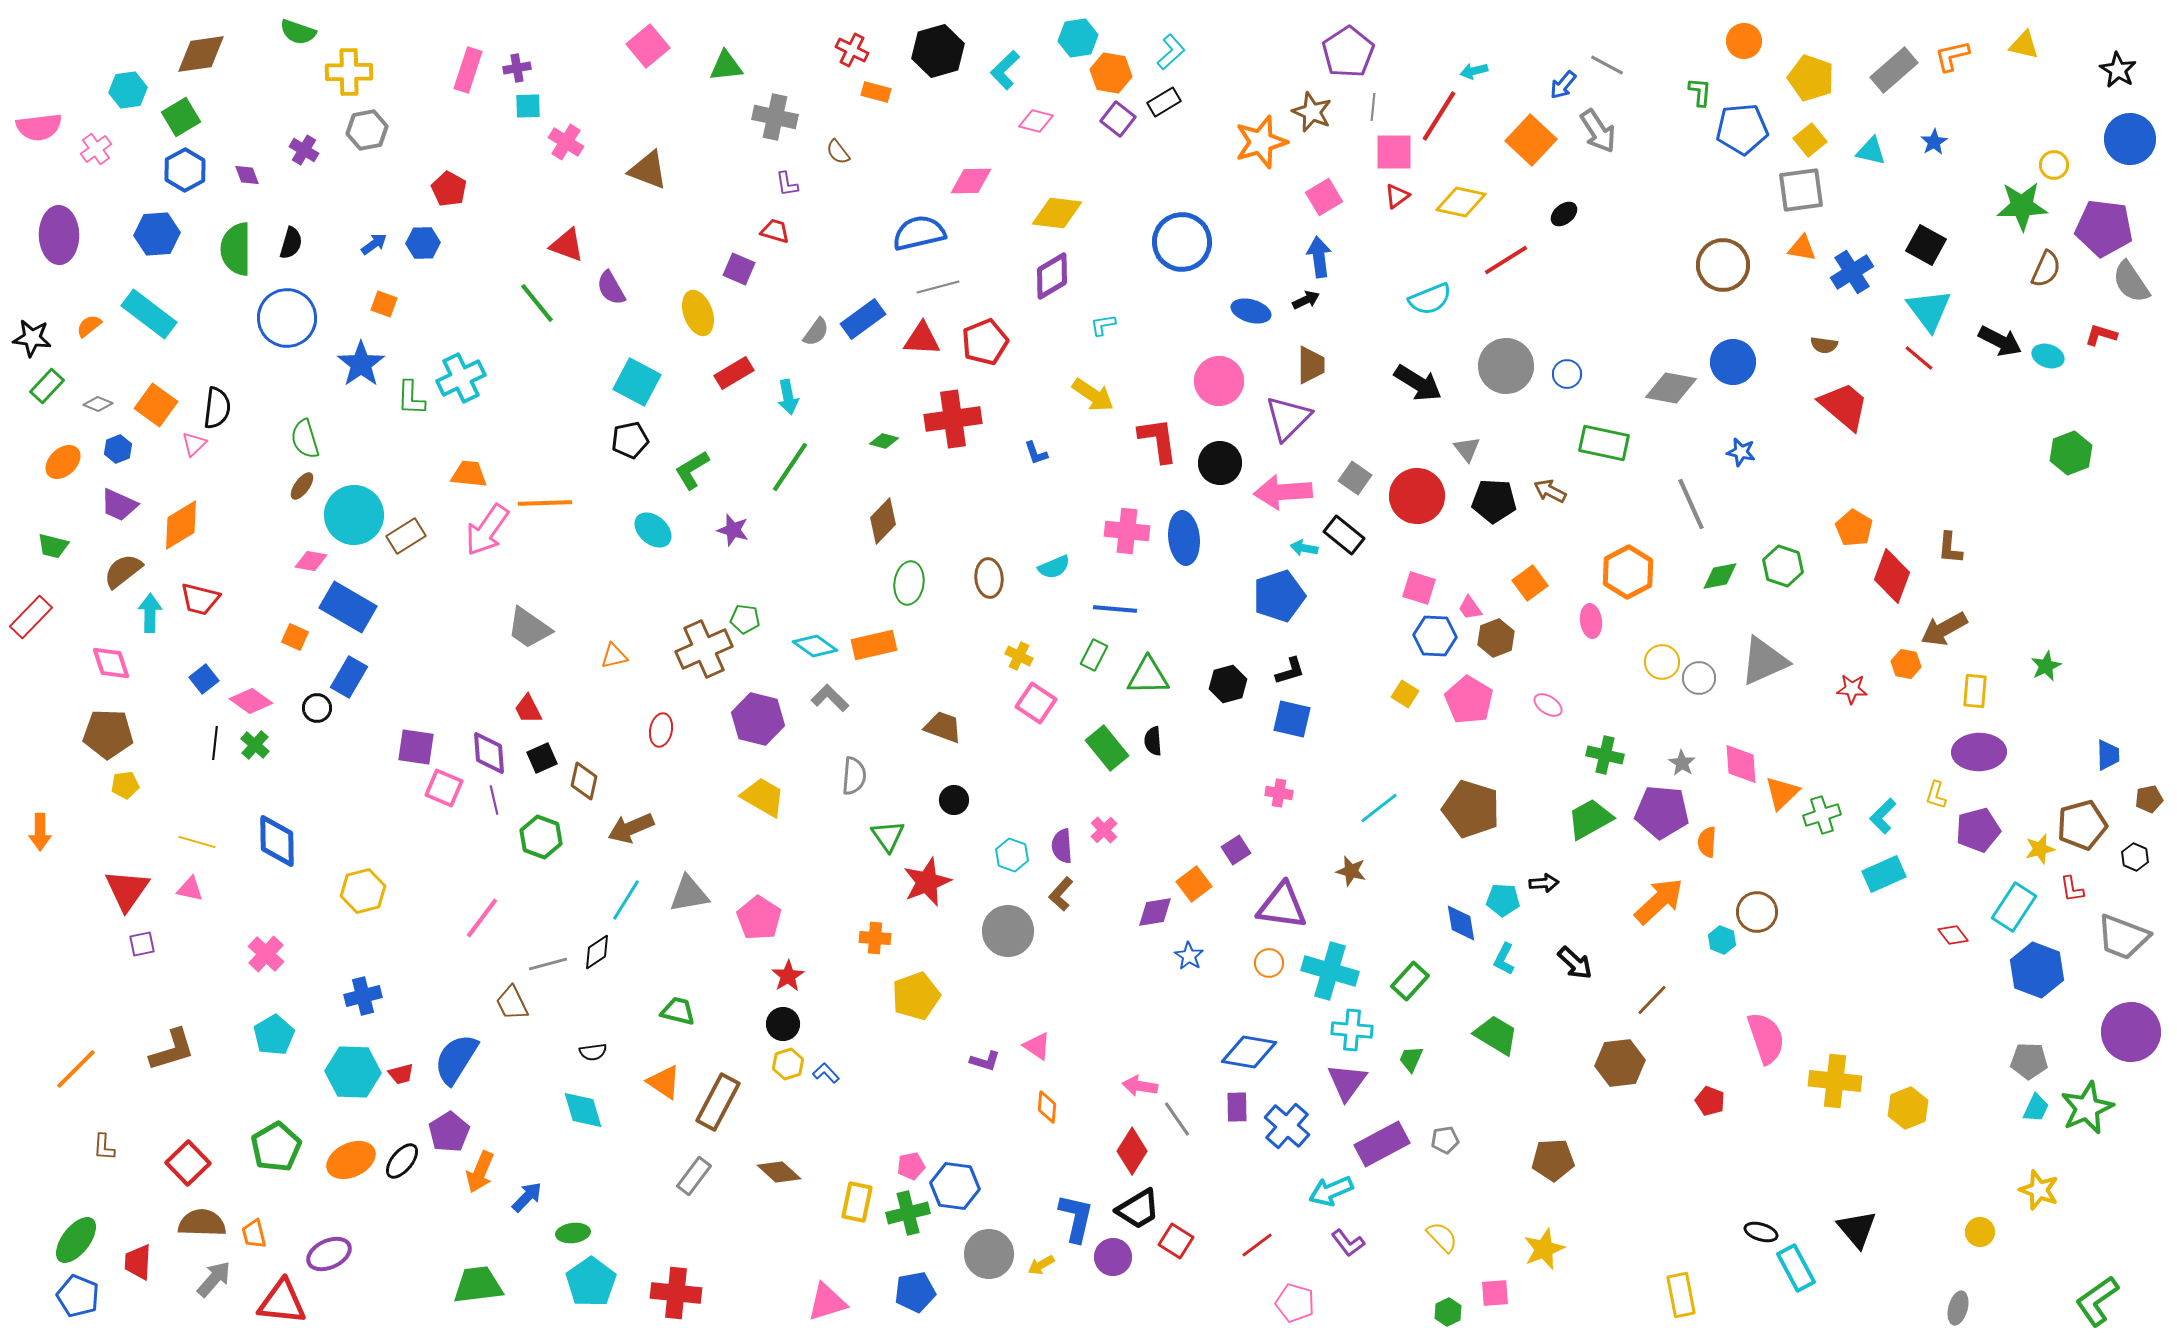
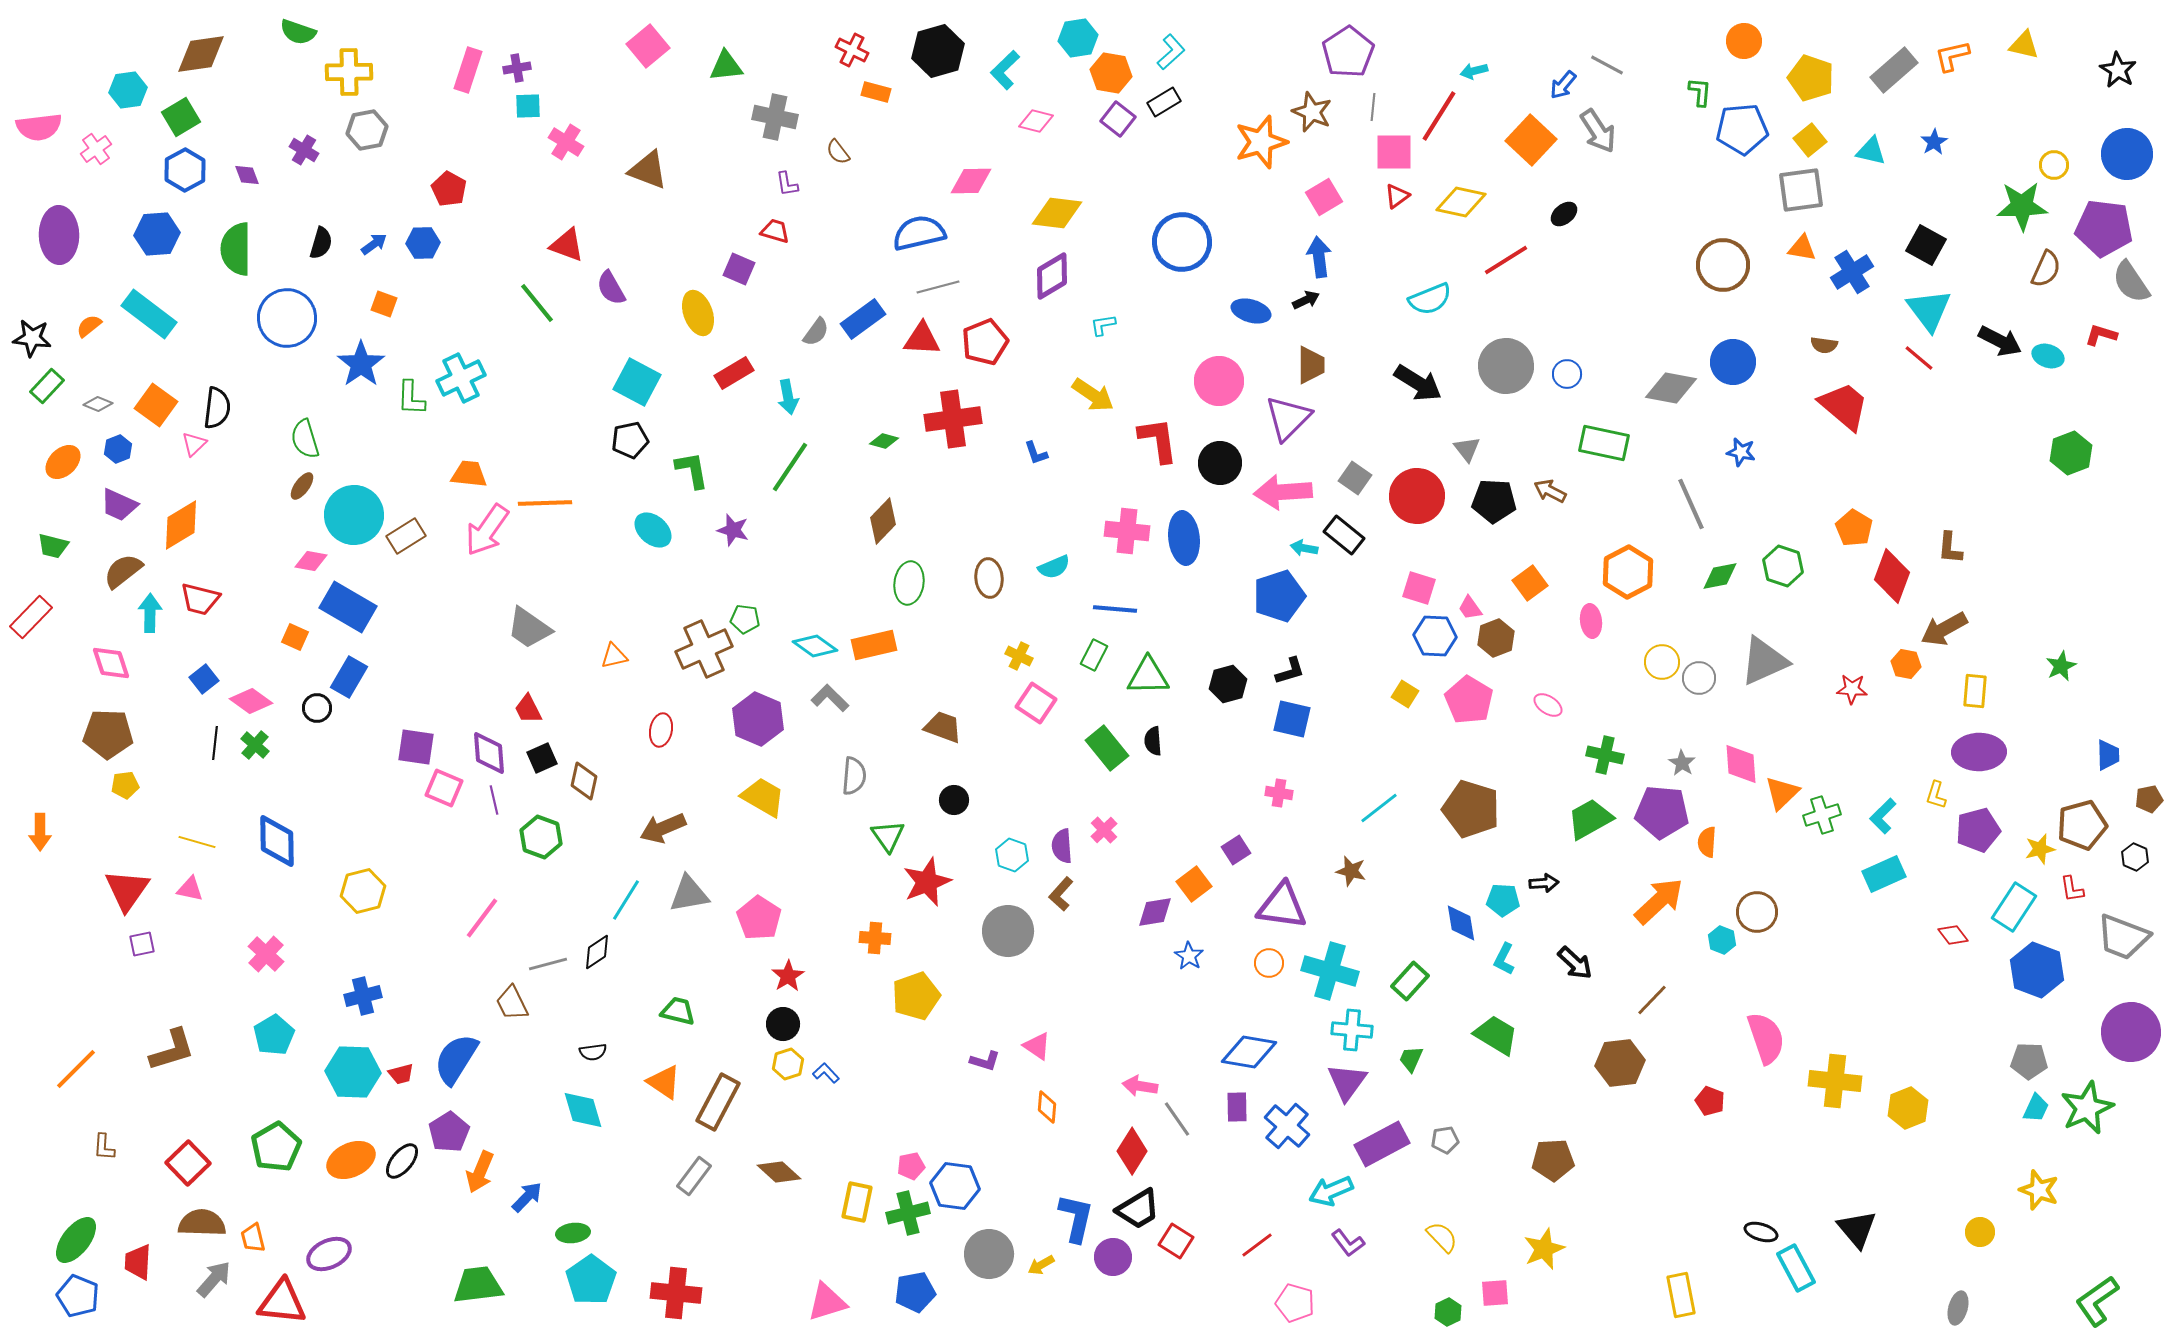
blue circle at (2130, 139): moved 3 px left, 15 px down
black semicircle at (291, 243): moved 30 px right
green L-shape at (692, 470): rotated 111 degrees clockwise
green star at (2046, 666): moved 15 px right
purple hexagon at (758, 719): rotated 9 degrees clockwise
brown arrow at (631, 828): moved 32 px right
orange trapezoid at (254, 1234): moved 1 px left, 4 px down
cyan pentagon at (591, 1282): moved 2 px up
